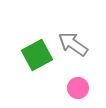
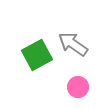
pink circle: moved 1 px up
